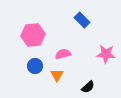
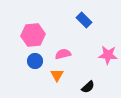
blue rectangle: moved 2 px right
pink star: moved 2 px right, 1 px down
blue circle: moved 5 px up
